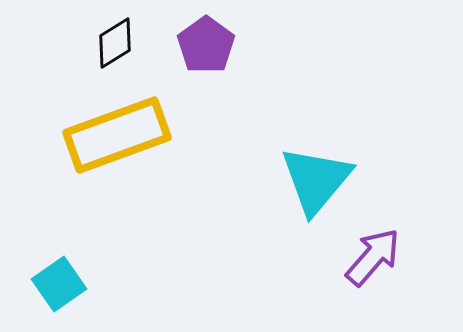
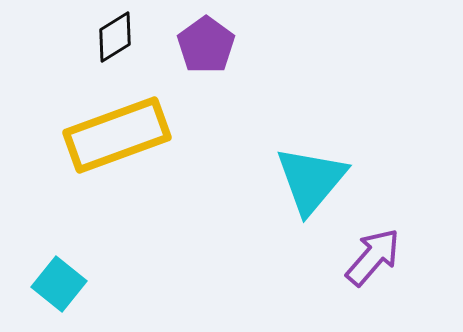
black diamond: moved 6 px up
cyan triangle: moved 5 px left
cyan square: rotated 16 degrees counterclockwise
